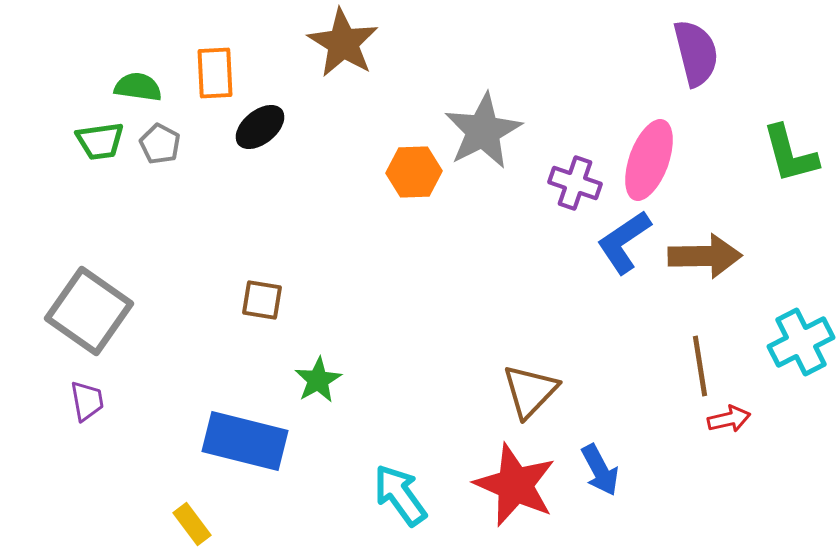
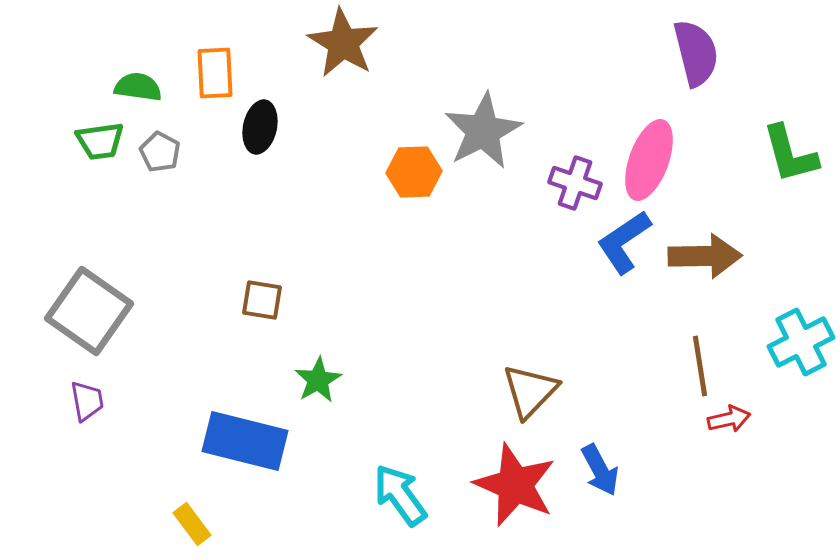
black ellipse: rotated 39 degrees counterclockwise
gray pentagon: moved 8 px down
